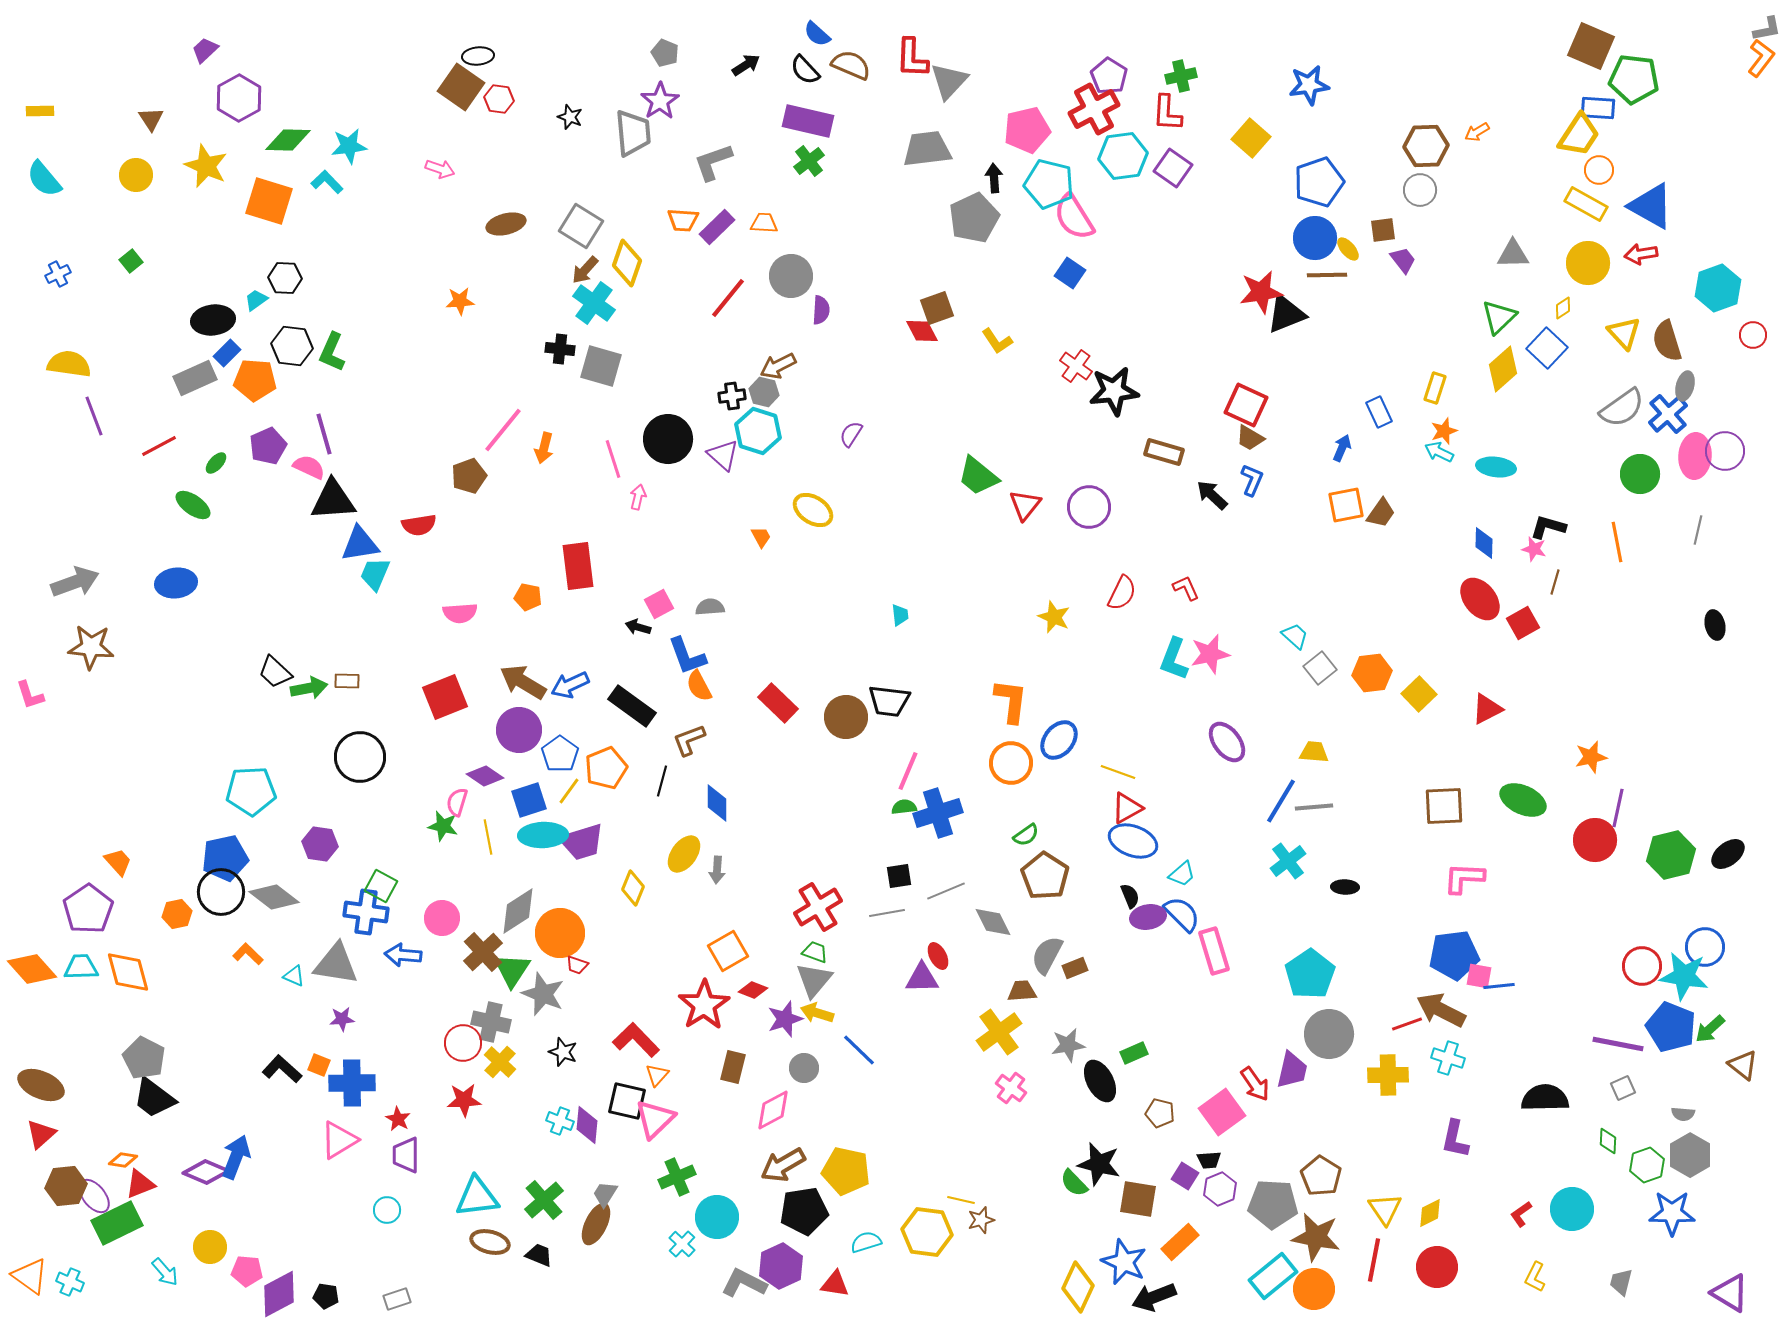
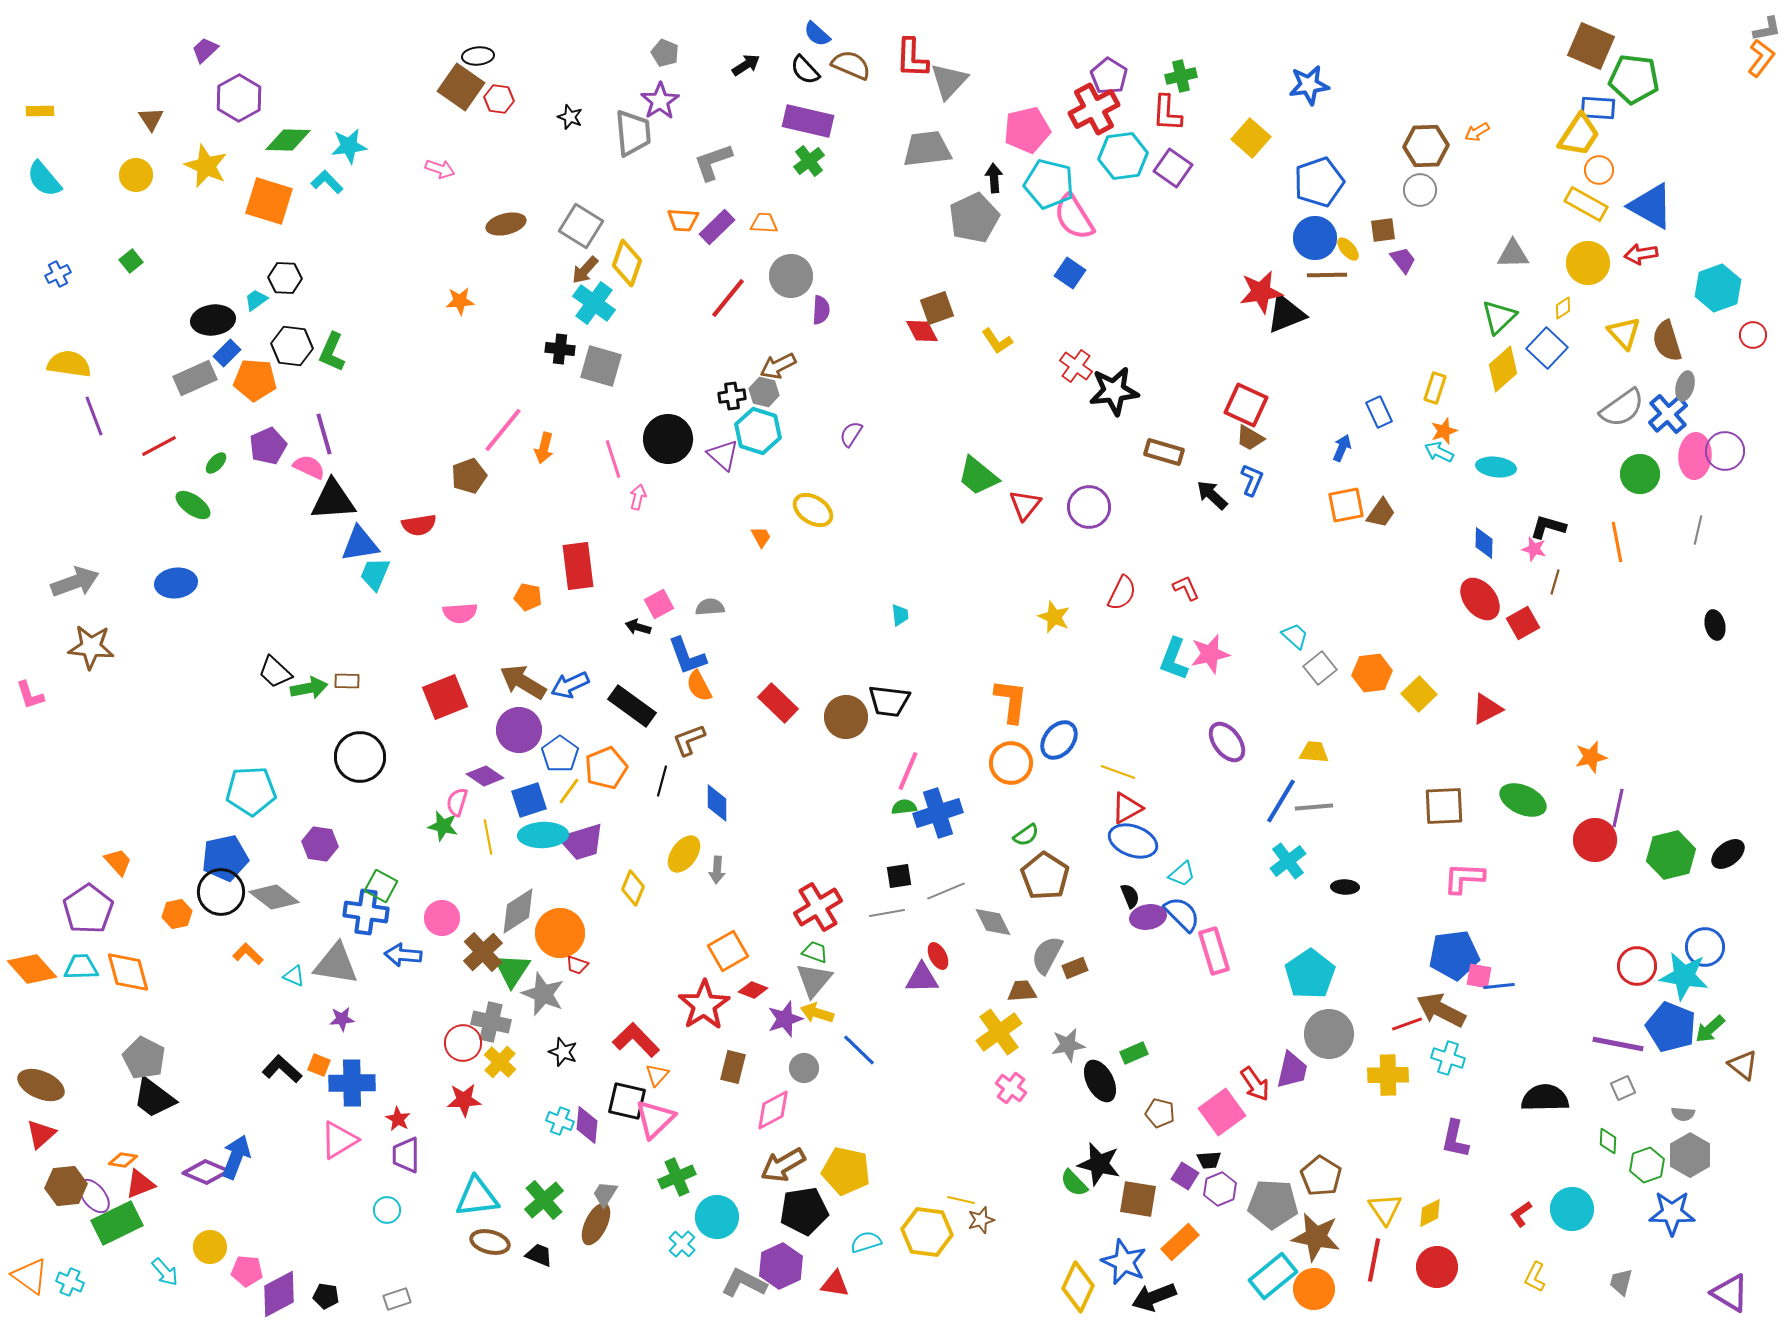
red circle at (1642, 966): moved 5 px left
